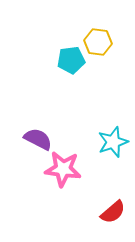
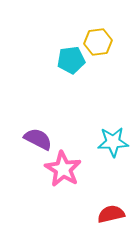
yellow hexagon: rotated 16 degrees counterclockwise
cyan star: rotated 16 degrees clockwise
pink star: rotated 24 degrees clockwise
red semicircle: moved 2 px left, 2 px down; rotated 152 degrees counterclockwise
